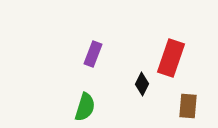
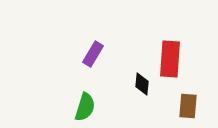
purple rectangle: rotated 10 degrees clockwise
red rectangle: moved 1 px left, 1 px down; rotated 15 degrees counterclockwise
black diamond: rotated 20 degrees counterclockwise
